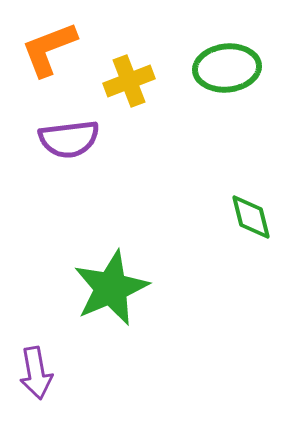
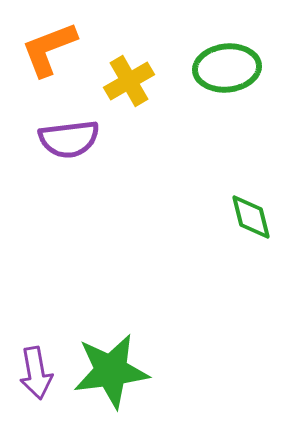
yellow cross: rotated 9 degrees counterclockwise
green star: moved 83 px down; rotated 16 degrees clockwise
